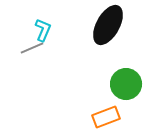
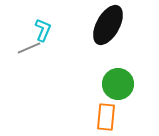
gray line: moved 3 px left
green circle: moved 8 px left
orange rectangle: rotated 64 degrees counterclockwise
